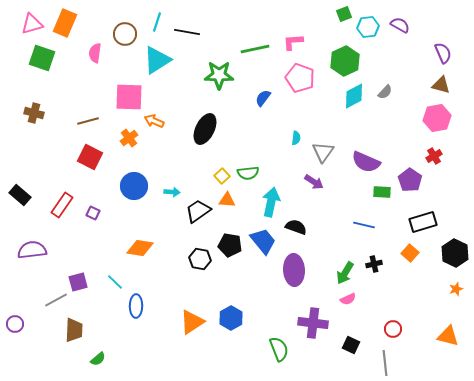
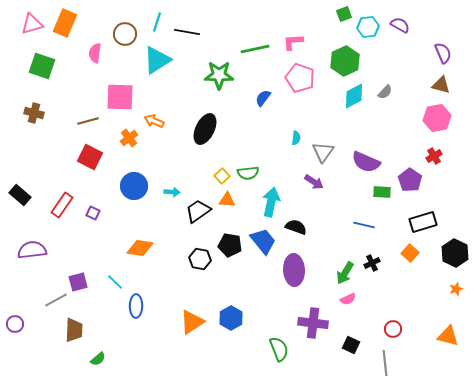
green square at (42, 58): moved 8 px down
pink square at (129, 97): moved 9 px left
black cross at (374, 264): moved 2 px left, 1 px up; rotated 14 degrees counterclockwise
